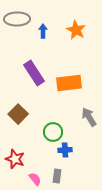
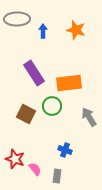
orange star: rotated 12 degrees counterclockwise
brown square: moved 8 px right; rotated 18 degrees counterclockwise
green circle: moved 1 px left, 26 px up
blue cross: rotated 24 degrees clockwise
pink semicircle: moved 10 px up
